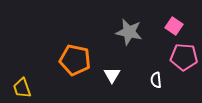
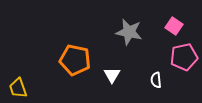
pink pentagon: rotated 16 degrees counterclockwise
yellow trapezoid: moved 4 px left
